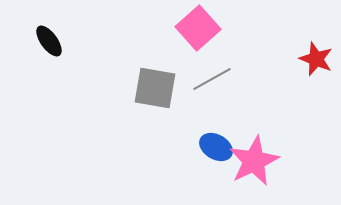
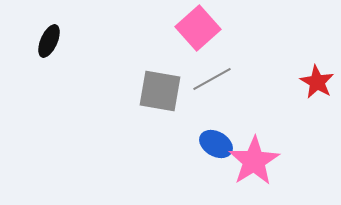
black ellipse: rotated 60 degrees clockwise
red star: moved 1 px right, 23 px down; rotated 8 degrees clockwise
gray square: moved 5 px right, 3 px down
blue ellipse: moved 3 px up
pink star: rotated 6 degrees counterclockwise
